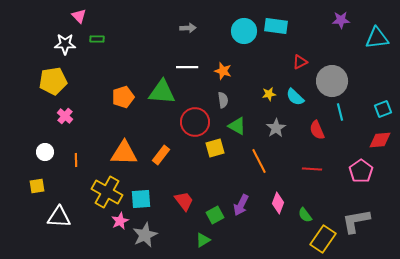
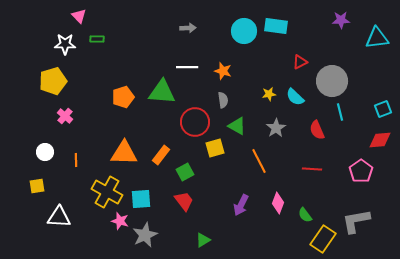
yellow pentagon at (53, 81): rotated 8 degrees counterclockwise
green square at (215, 215): moved 30 px left, 43 px up
pink star at (120, 221): rotated 30 degrees counterclockwise
